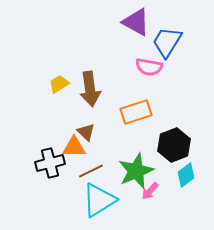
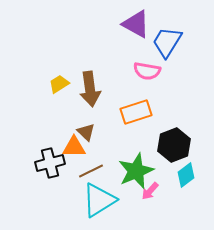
purple triangle: moved 2 px down
pink semicircle: moved 2 px left, 4 px down
